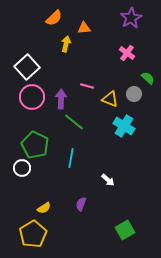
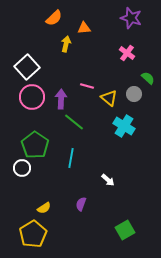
purple star: rotated 25 degrees counterclockwise
yellow triangle: moved 1 px left, 1 px up; rotated 18 degrees clockwise
green pentagon: rotated 8 degrees clockwise
